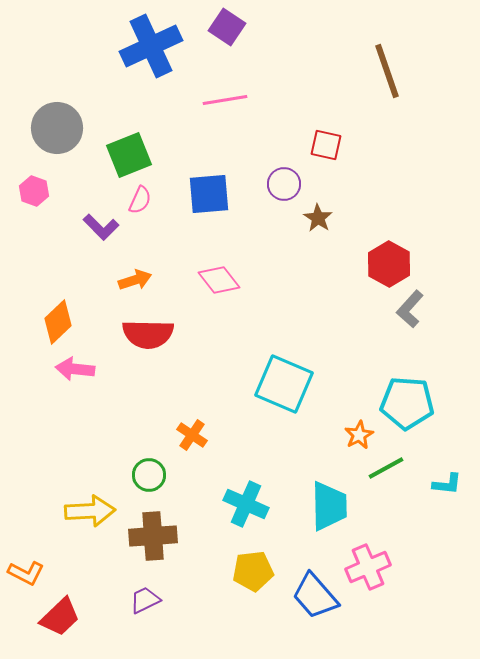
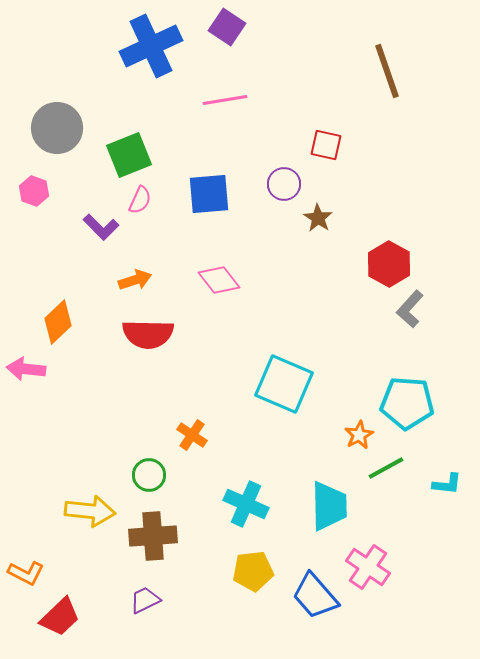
pink arrow: moved 49 px left
yellow arrow: rotated 9 degrees clockwise
pink cross: rotated 33 degrees counterclockwise
